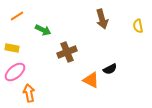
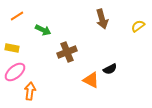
yellow semicircle: rotated 64 degrees clockwise
orange arrow: moved 1 px right, 2 px up; rotated 18 degrees clockwise
